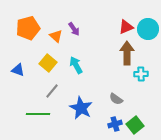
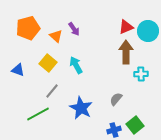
cyan circle: moved 2 px down
brown arrow: moved 1 px left, 1 px up
gray semicircle: rotated 96 degrees clockwise
green line: rotated 30 degrees counterclockwise
blue cross: moved 1 px left, 6 px down
